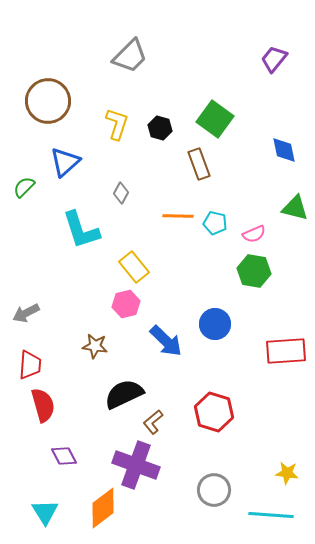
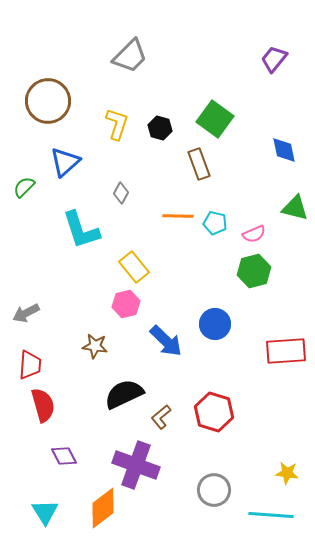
green hexagon: rotated 24 degrees counterclockwise
brown L-shape: moved 8 px right, 5 px up
